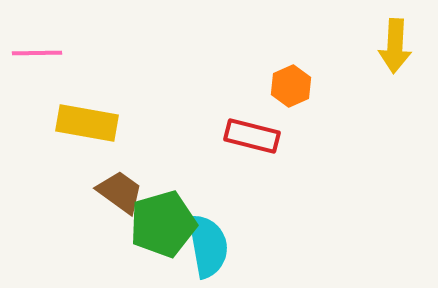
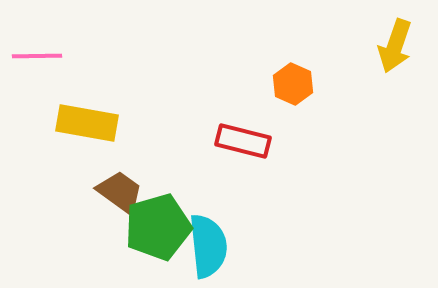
yellow arrow: rotated 16 degrees clockwise
pink line: moved 3 px down
orange hexagon: moved 2 px right, 2 px up; rotated 12 degrees counterclockwise
red rectangle: moved 9 px left, 5 px down
green pentagon: moved 5 px left, 3 px down
cyan semicircle: rotated 4 degrees clockwise
